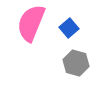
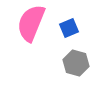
blue square: rotated 18 degrees clockwise
